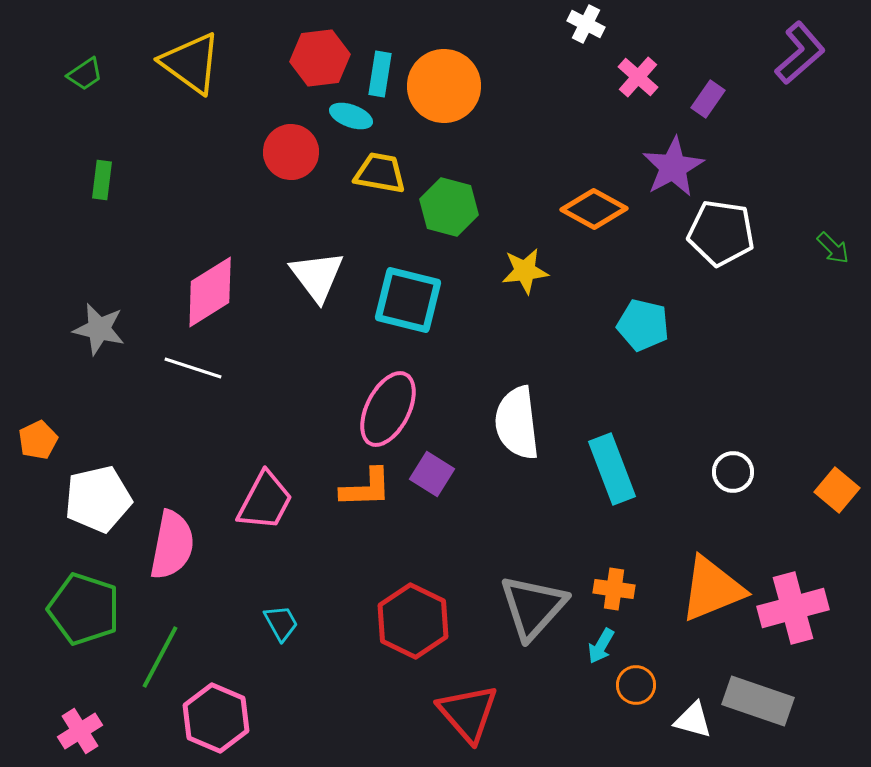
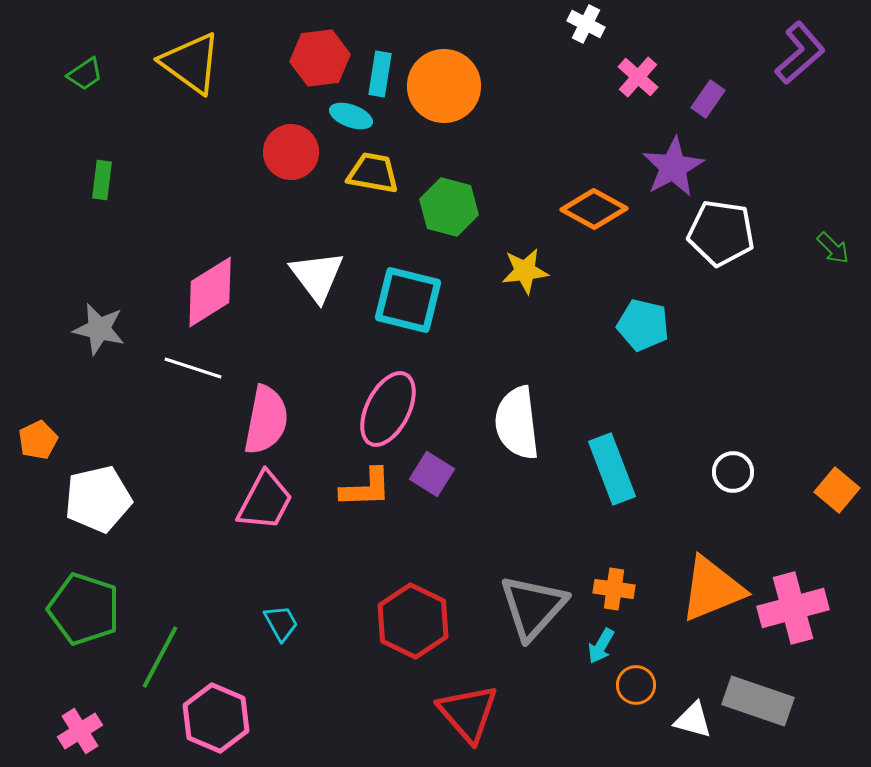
yellow trapezoid at (380, 173): moved 7 px left
pink semicircle at (172, 545): moved 94 px right, 125 px up
